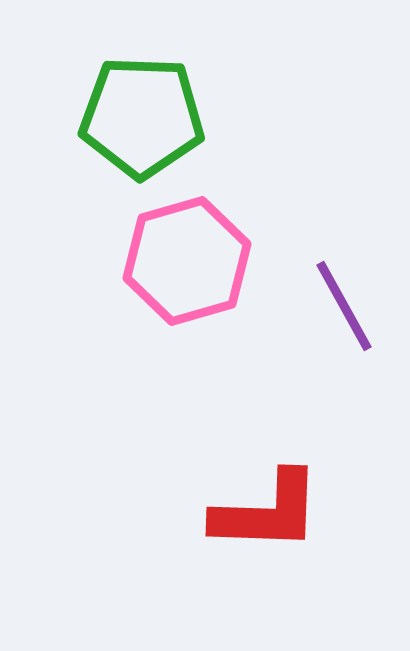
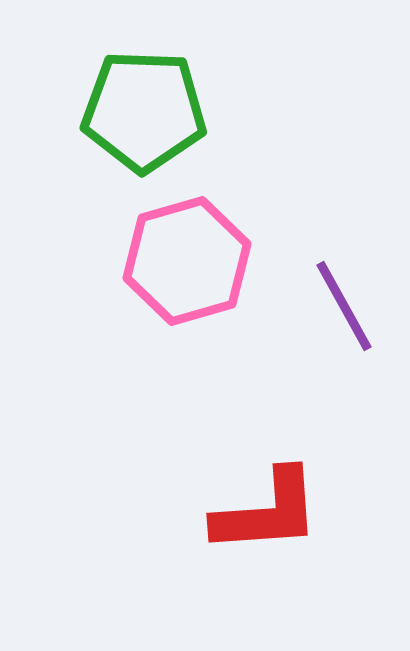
green pentagon: moved 2 px right, 6 px up
red L-shape: rotated 6 degrees counterclockwise
